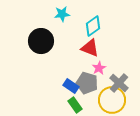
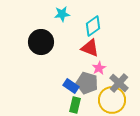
black circle: moved 1 px down
green rectangle: rotated 49 degrees clockwise
